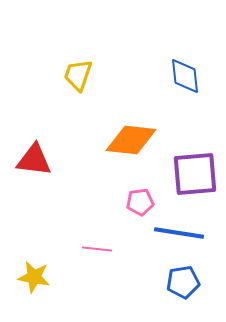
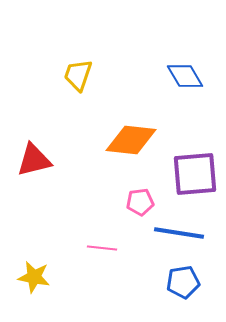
blue diamond: rotated 24 degrees counterclockwise
red triangle: rotated 21 degrees counterclockwise
pink line: moved 5 px right, 1 px up
